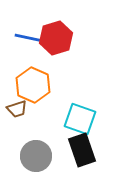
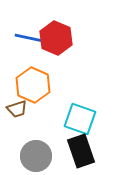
red hexagon: rotated 20 degrees counterclockwise
black rectangle: moved 1 px left, 1 px down
